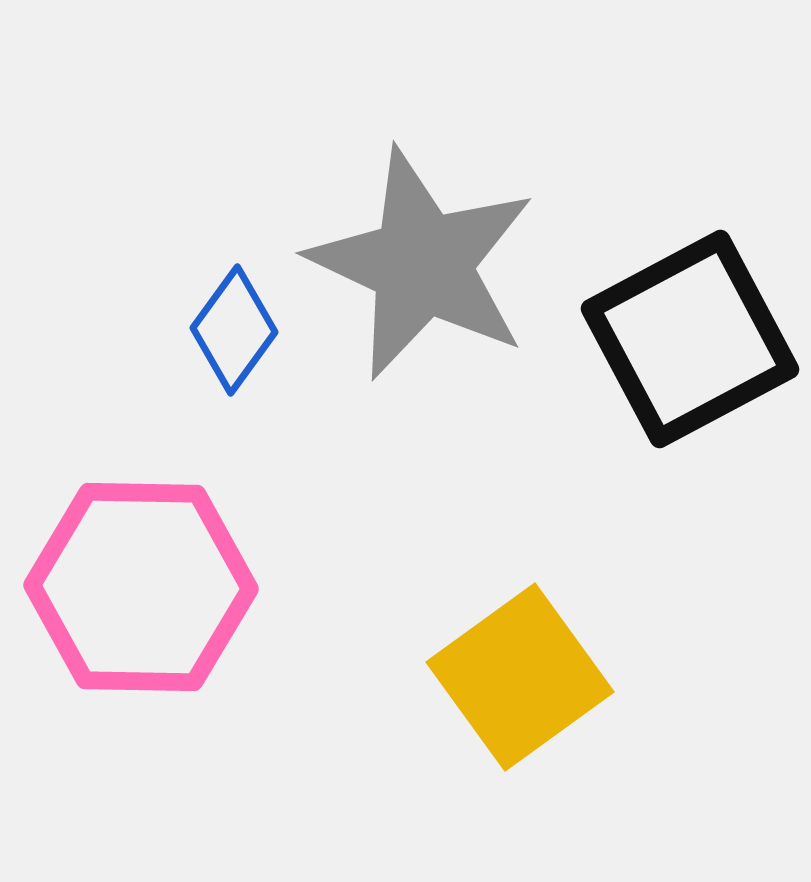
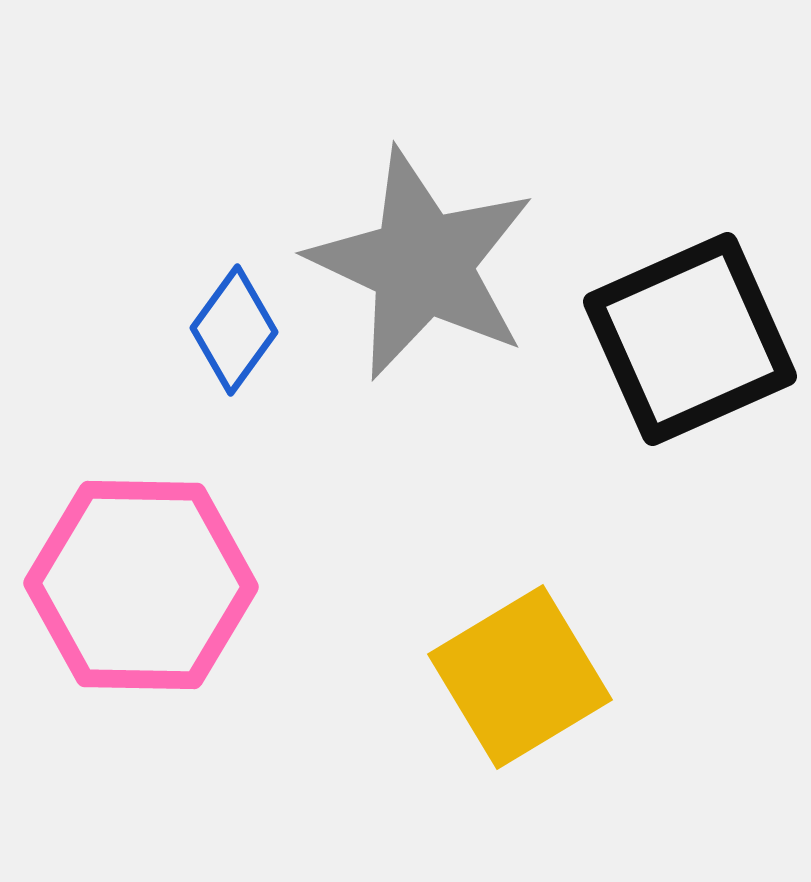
black square: rotated 4 degrees clockwise
pink hexagon: moved 2 px up
yellow square: rotated 5 degrees clockwise
